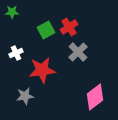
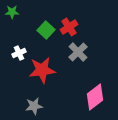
green square: rotated 18 degrees counterclockwise
white cross: moved 3 px right
gray star: moved 9 px right, 10 px down
